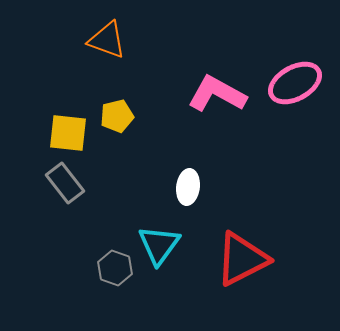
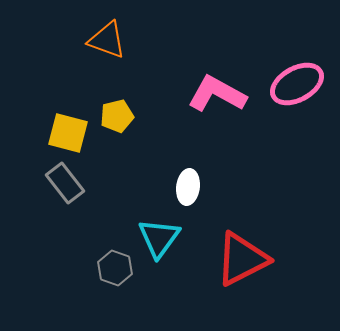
pink ellipse: moved 2 px right, 1 px down
yellow square: rotated 9 degrees clockwise
cyan triangle: moved 7 px up
